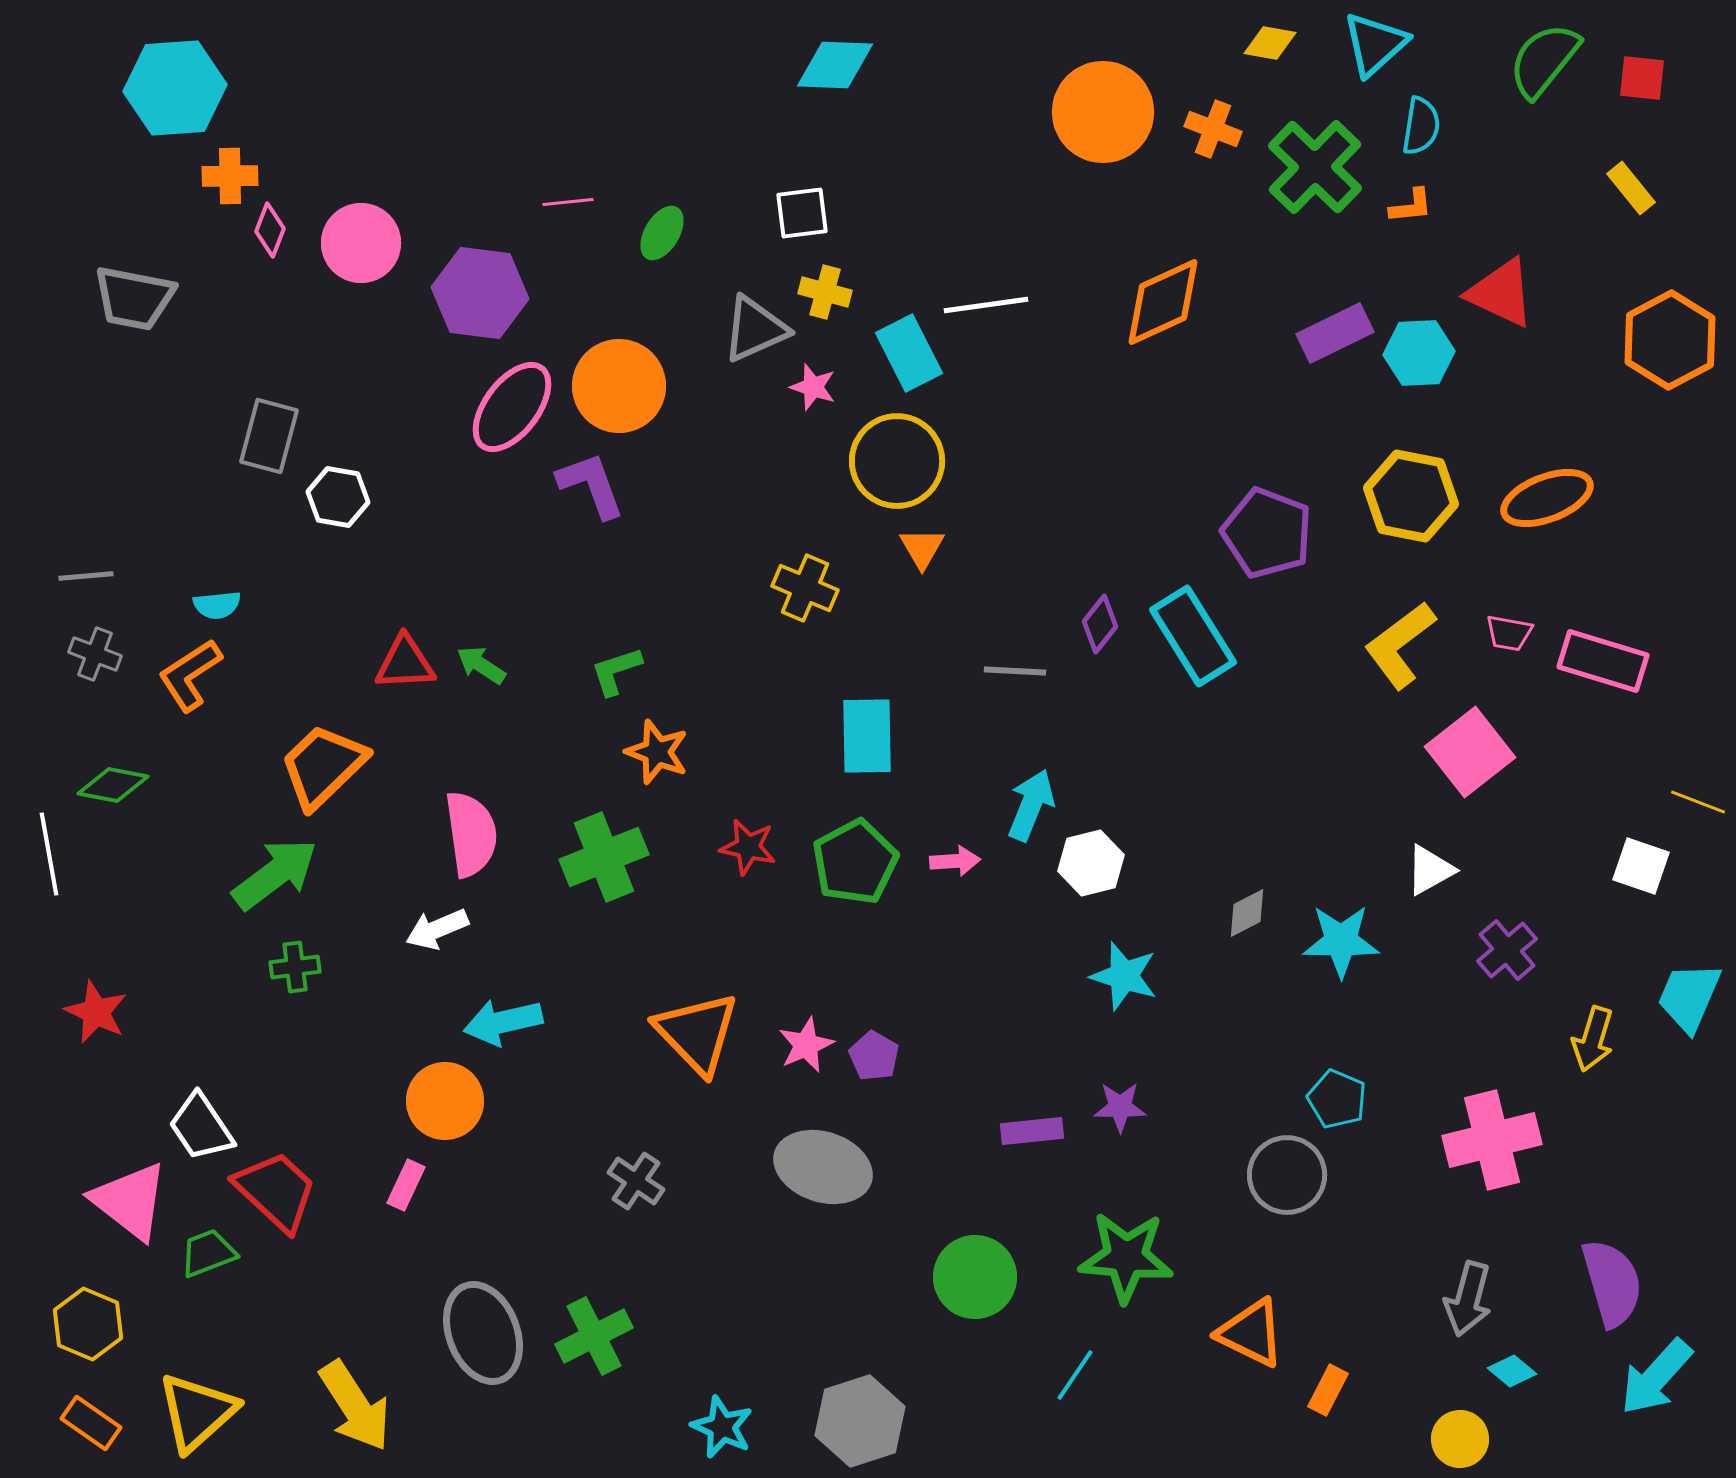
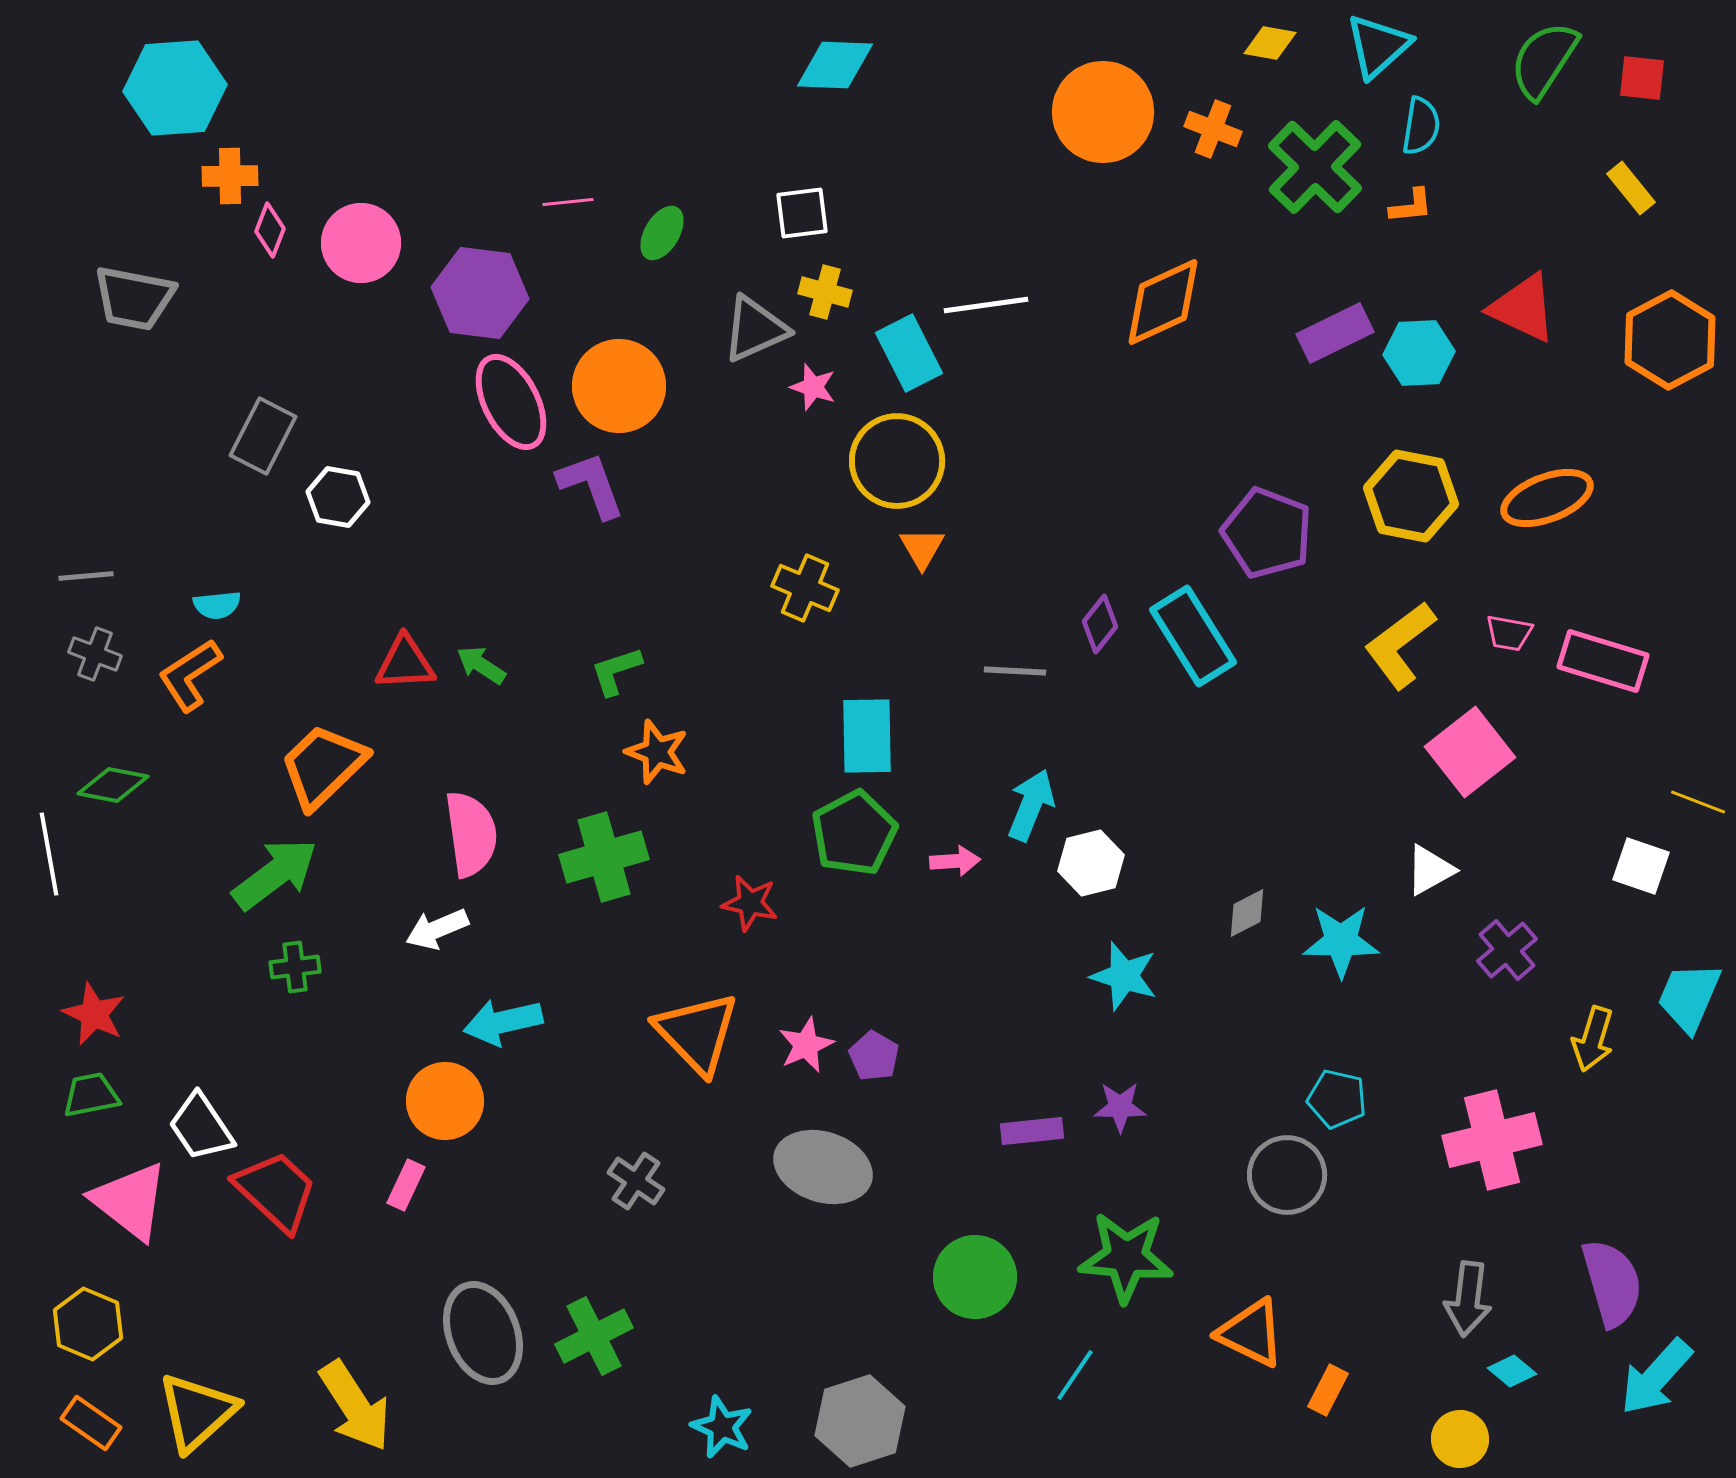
cyan triangle at (1375, 44): moved 3 px right, 2 px down
green semicircle at (1544, 60): rotated 6 degrees counterclockwise
red triangle at (1501, 293): moved 22 px right, 15 px down
pink ellipse at (512, 407): moved 1 px left, 5 px up; rotated 64 degrees counterclockwise
gray rectangle at (269, 436): moved 6 px left; rotated 12 degrees clockwise
red star at (748, 847): moved 2 px right, 56 px down
green cross at (604, 857): rotated 6 degrees clockwise
green pentagon at (855, 862): moved 1 px left, 29 px up
red star at (96, 1012): moved 2 px left, 2 px down
cyan pentagon at (1337, 1099): rotated 10 degrees counterclockwise
green trapezoid at (208, 1253): moved 117 px left, 158 px up; rotated 10 degrees clockwise
gray arrow at (1468, 1299): rotated 8 degrees counterclockwise
